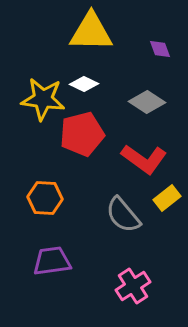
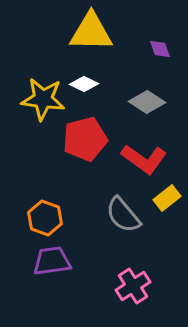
red pentagon: moved 3 px right, 5 px down
orange hexagon: moved 20 px down; rotated 16 degrees clockwise
